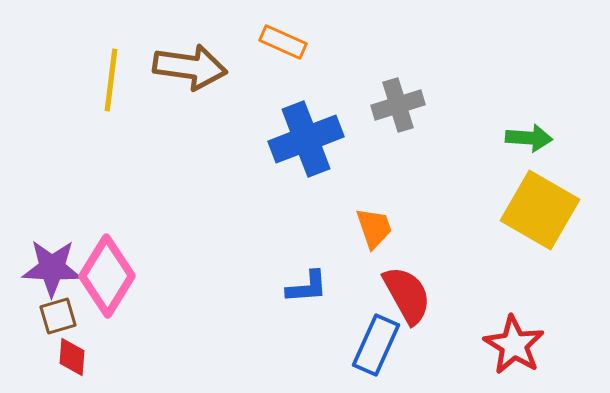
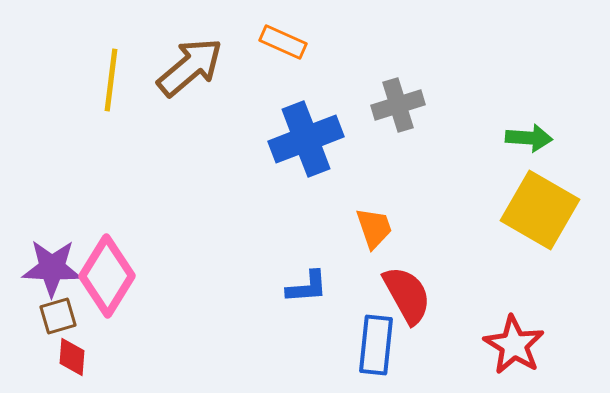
brown arrow: rotated 48 degrees counterclockwise
blue rectangle: rotated 18 degrees counterclockwise
